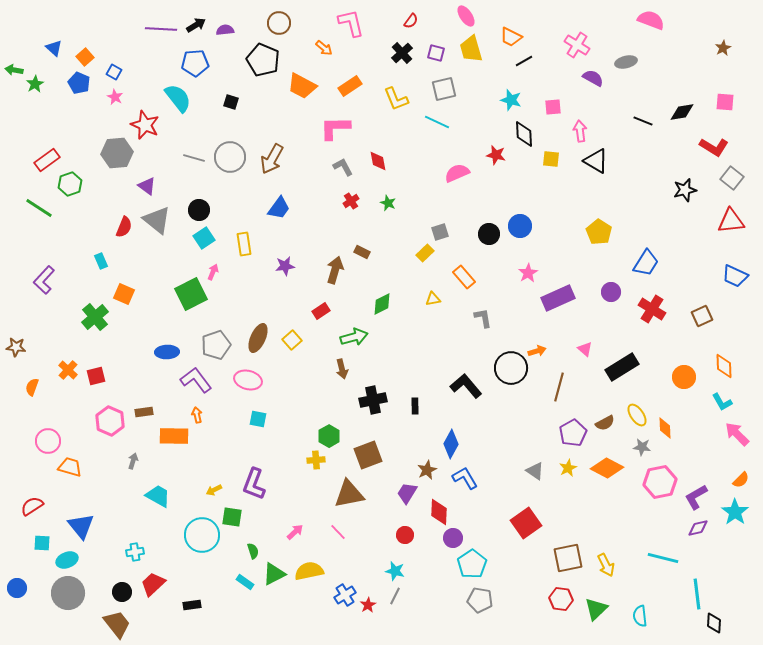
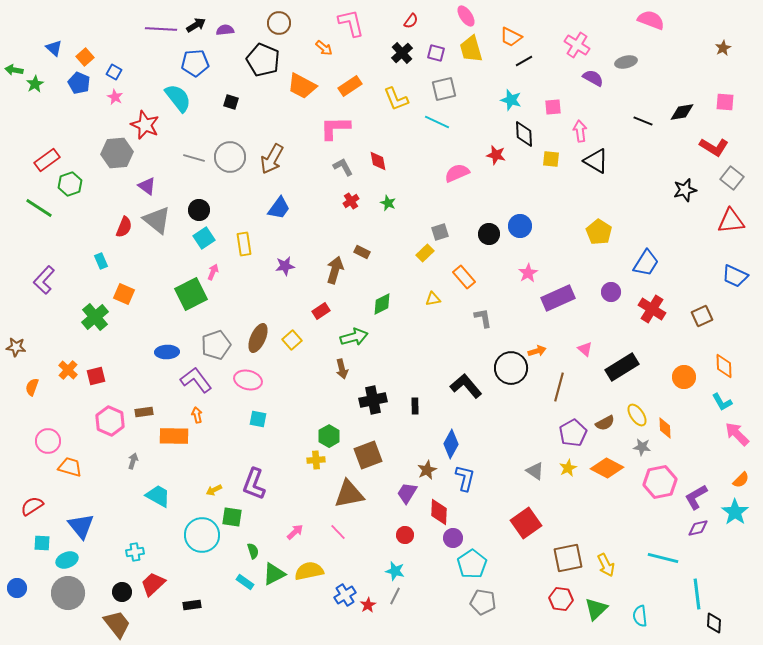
blue L-shape at (465, 478): rotated 44 degrees clockwise
gray pentagon at (480, 600): moved 3 px right, 2 px down
